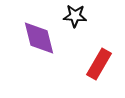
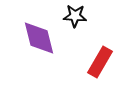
red rectangle: moved 1 px right, 2 px up
